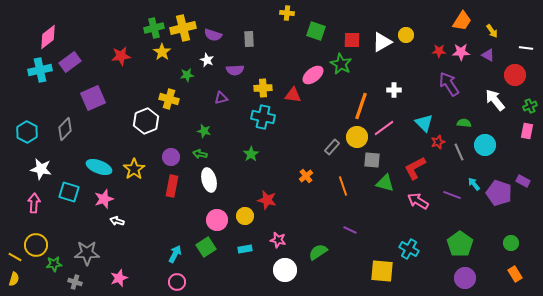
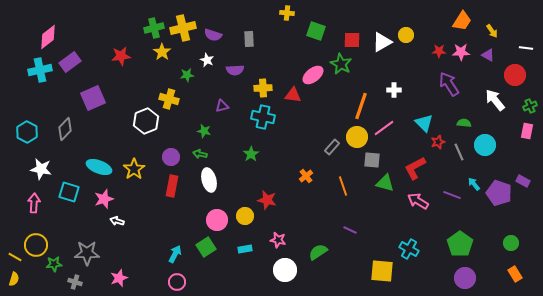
purple triangle at (221, 98): moved 1 px right, 8 px down
